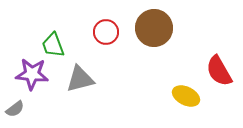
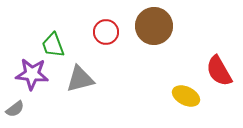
brown circle: moved 2 px up
